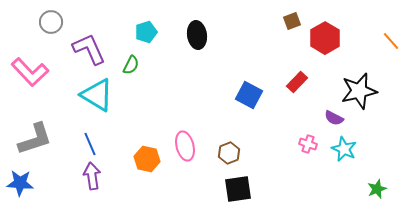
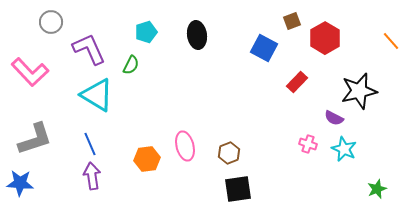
blue square: moved 15 px right, 47 px up
orange hexagon: rotated 20 degrees counterclockwise
